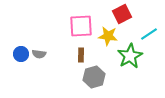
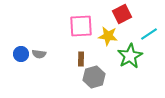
brown rectangle: moved 4 px down
